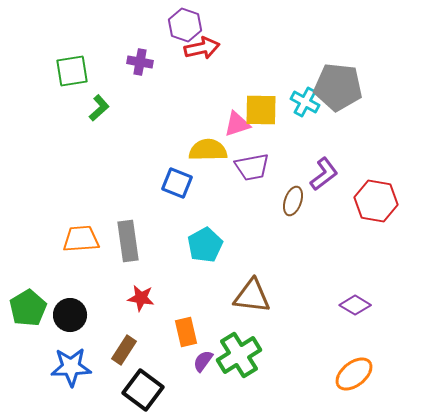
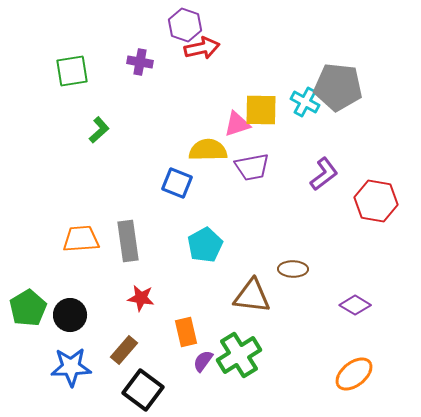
green L-shape: moved 22 px down
brown ellipse: moved 68 px down; rotated 72 degrees clockwise
brown rectangle: rotated 8 degrees clockwise
